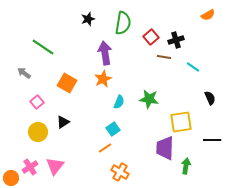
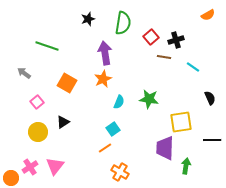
green line: moved 4 px right, 1 px up; rotated 15 degrees counterclockwise
